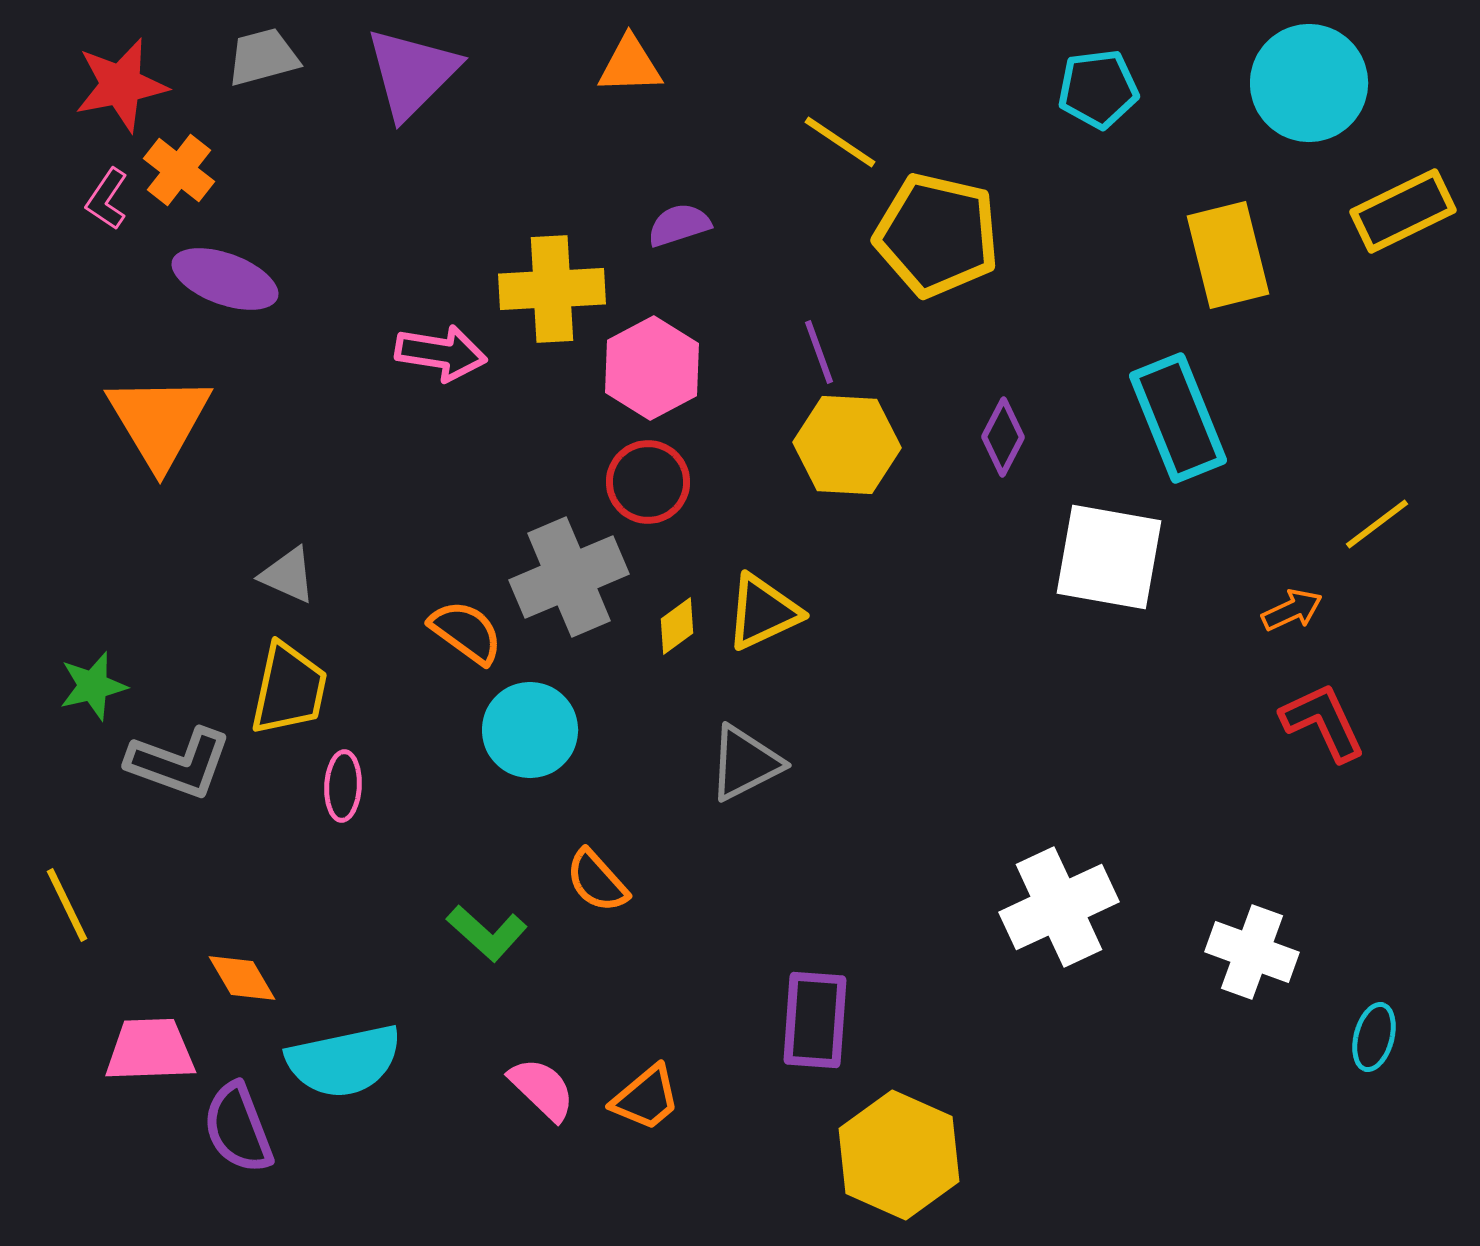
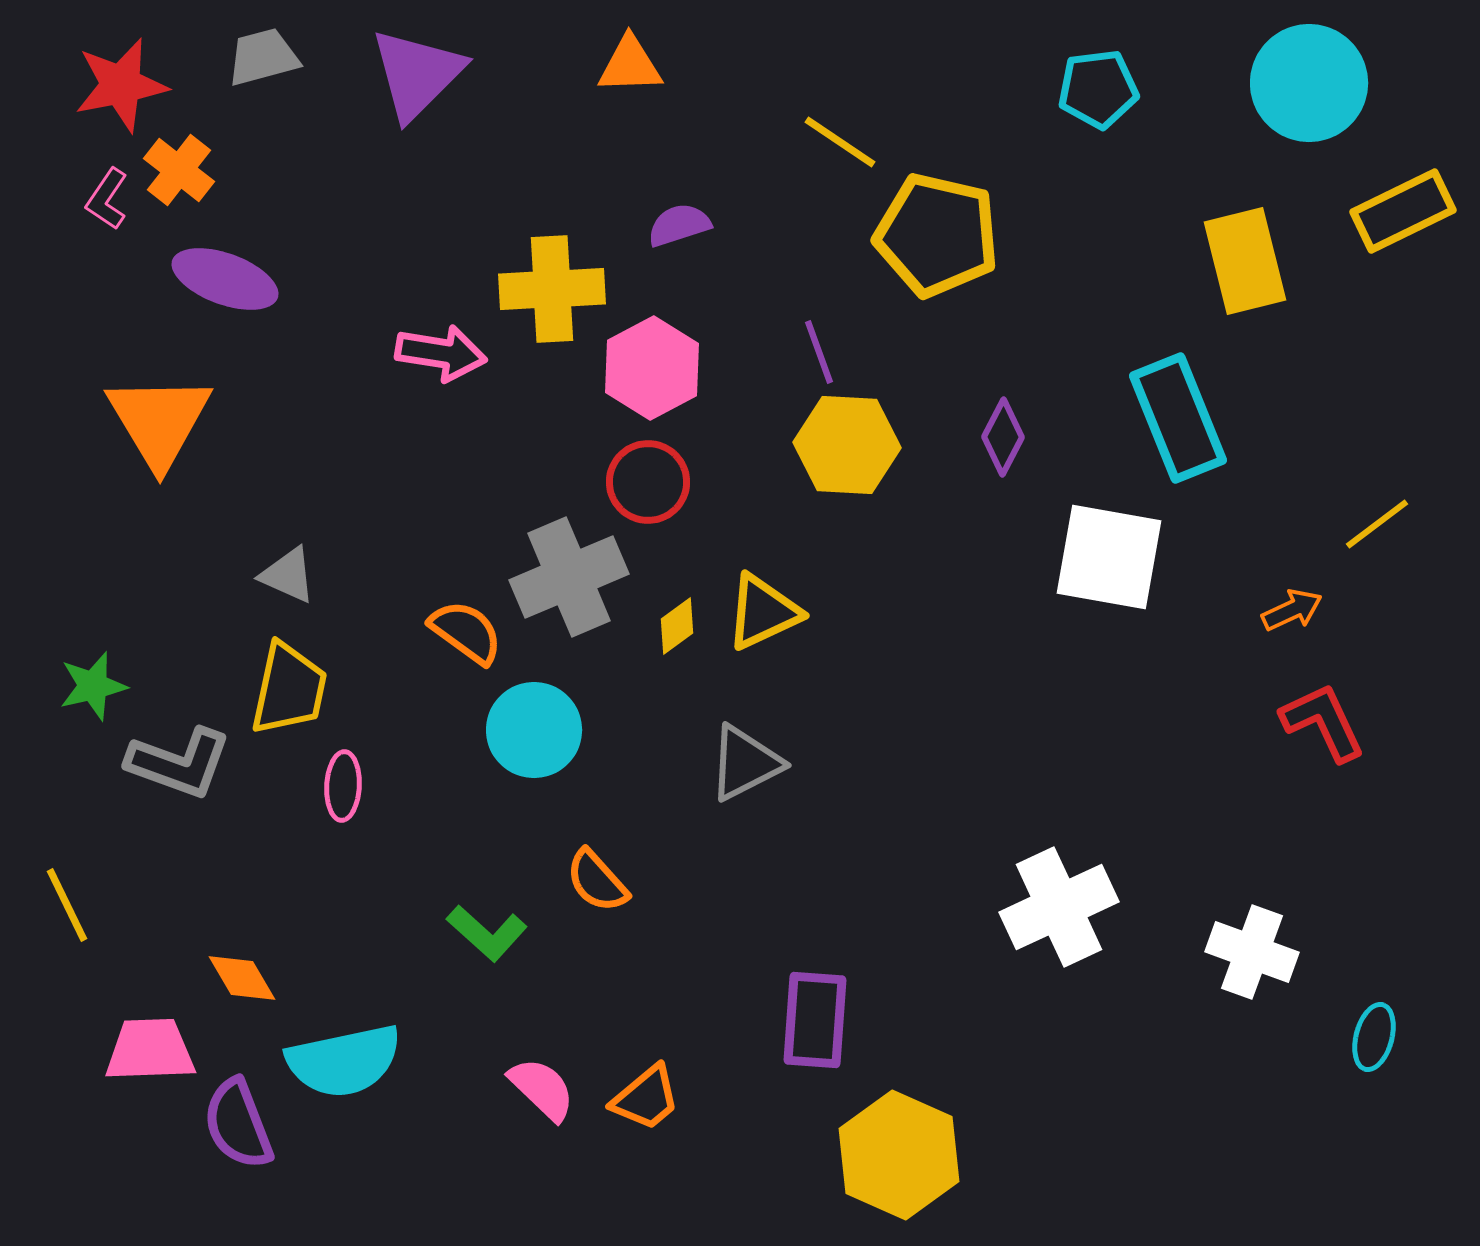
purple triangle at (412, 73): moved 5 px right, 1 px down
yellow rectangle at (1228, 255): moved 17 px right, 6 px down
cyan circle at (530, 730): moved 4 px right
purple semicircle at (238, 1128): moved 4 px up
